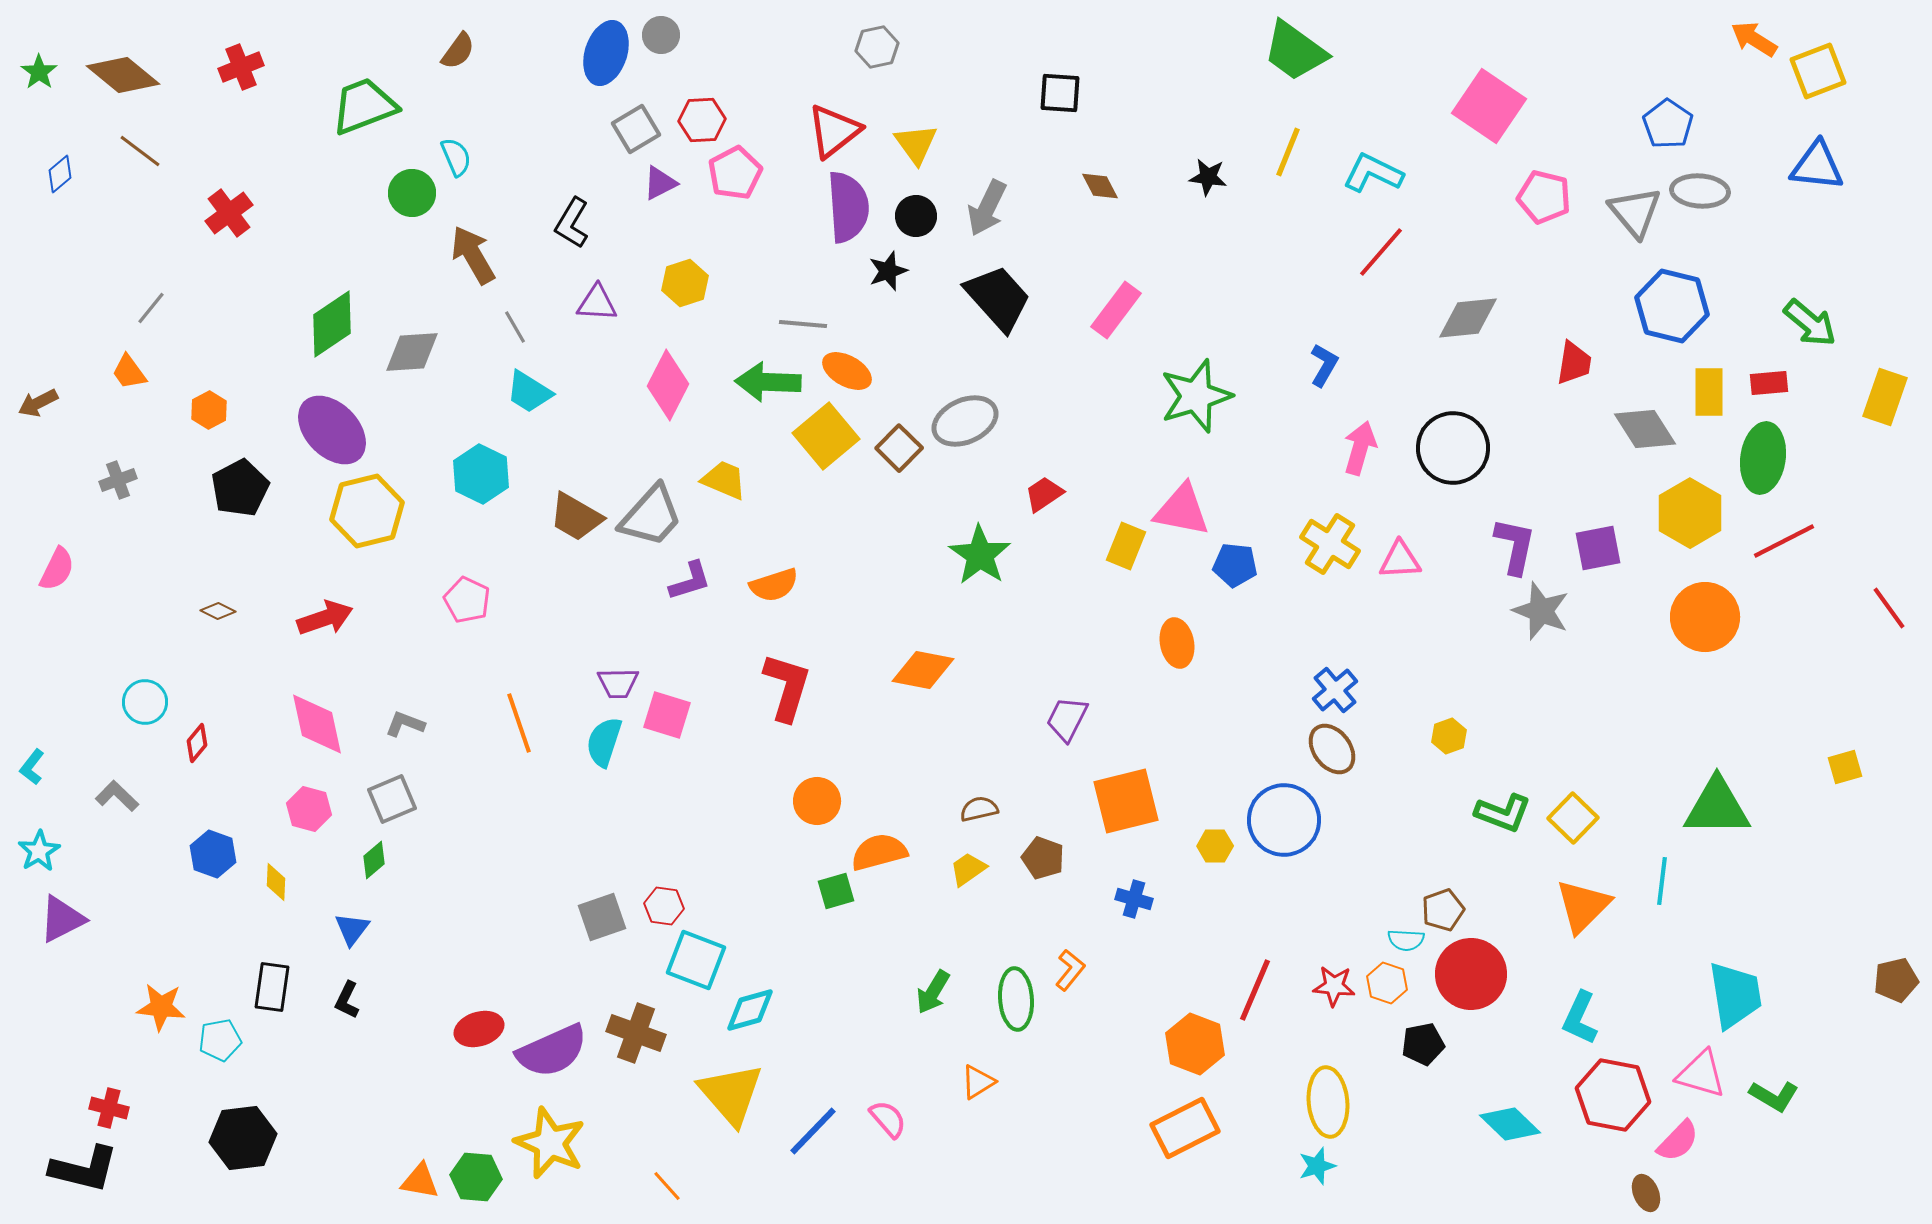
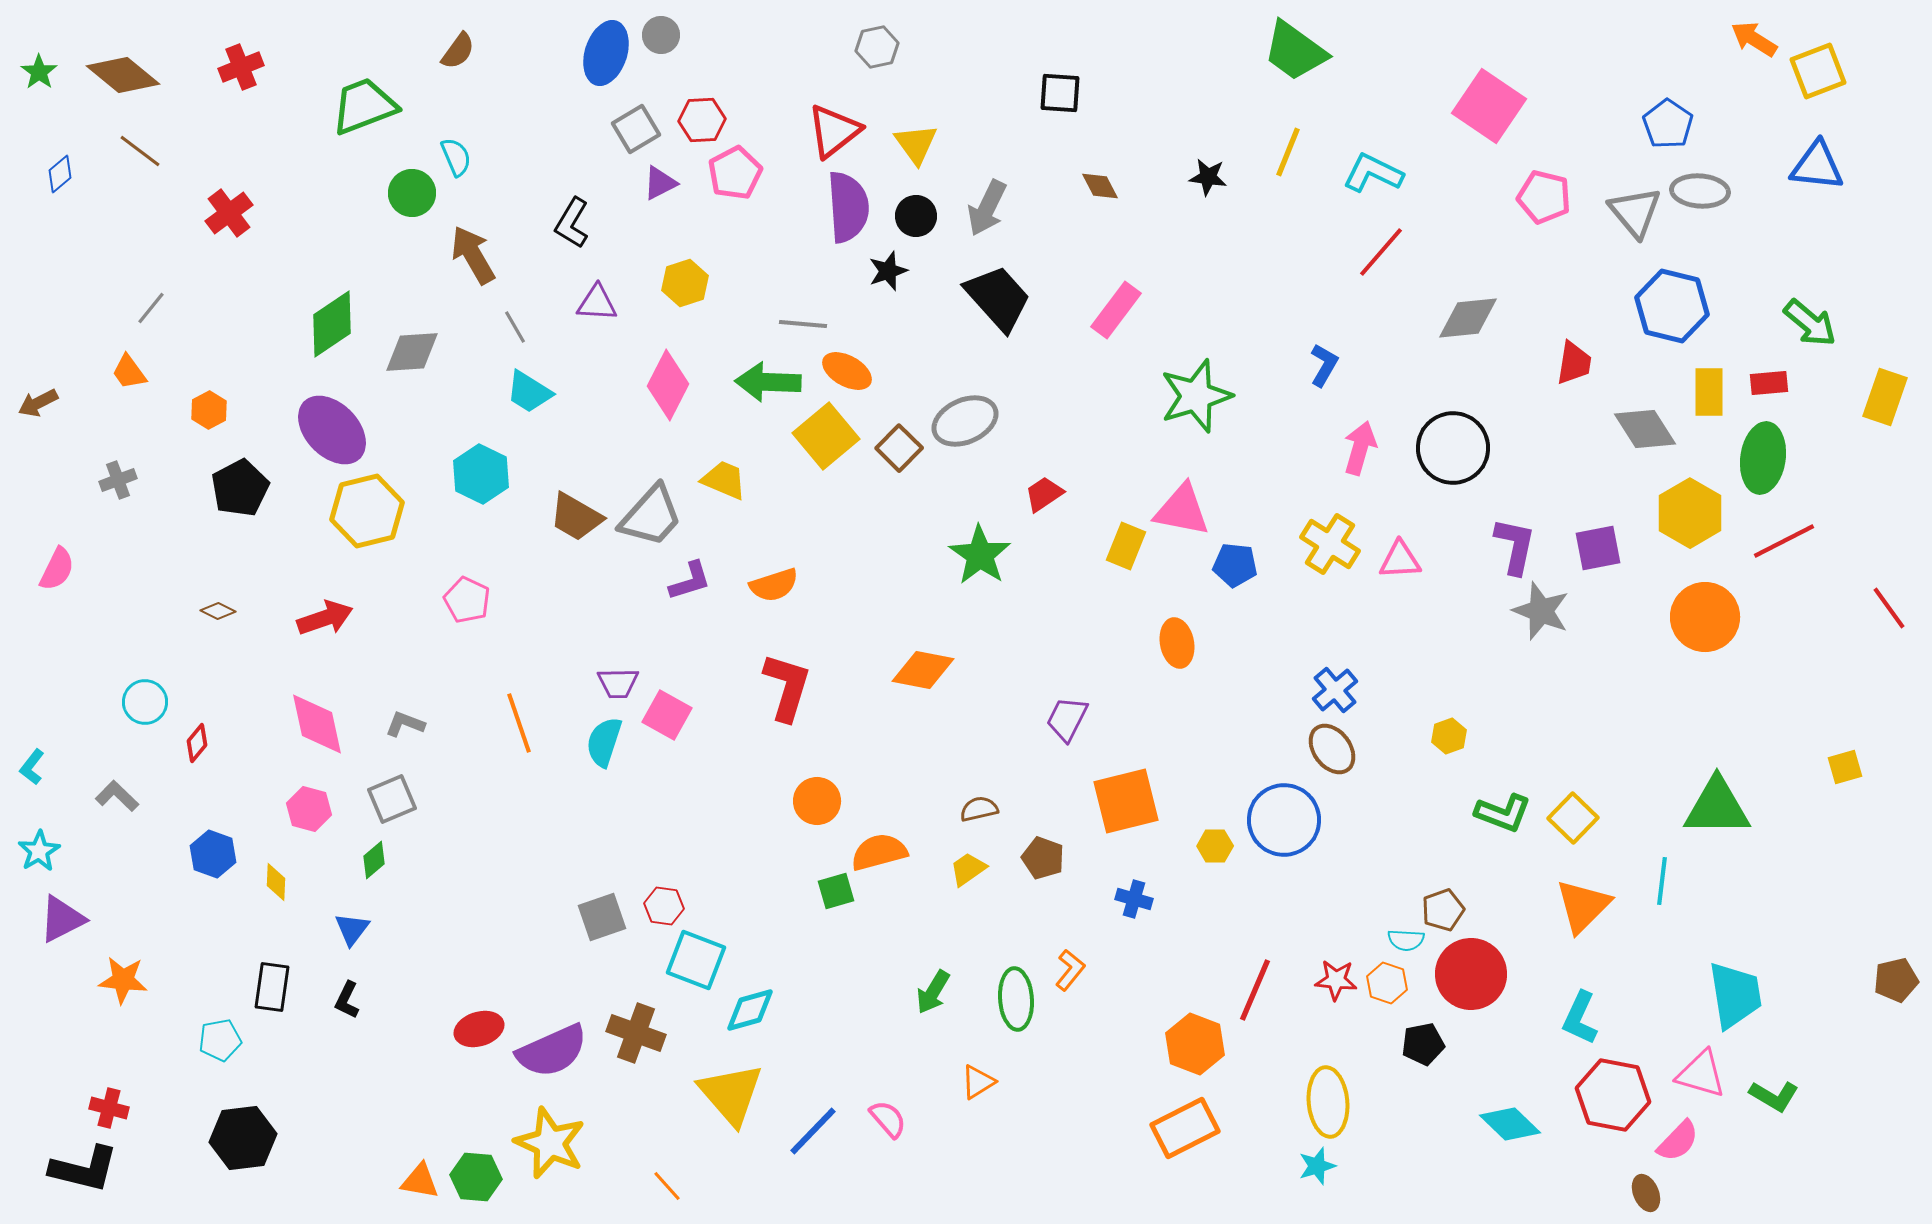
pink square at (667, 715): rotated 12 degrees clockwise
red star at (1334, 986): moved 2 px right, 6 px up
orange star at (161, 1007): moved 38 px left, 27 px up
